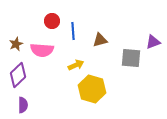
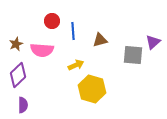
purple triangle: rotated 21 degrees counterclockwise
gray square: moved 2 px right, 3 px up
